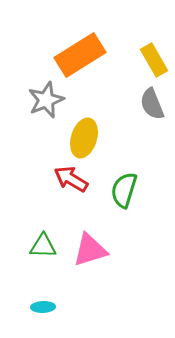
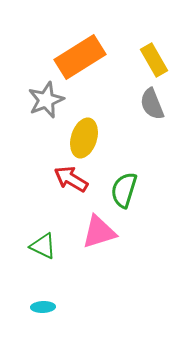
orange rectangle: moved 2 px down
green triangle: rotated 24 degrees clockwise
pink triangle: moved 9 px right, 18 px up
